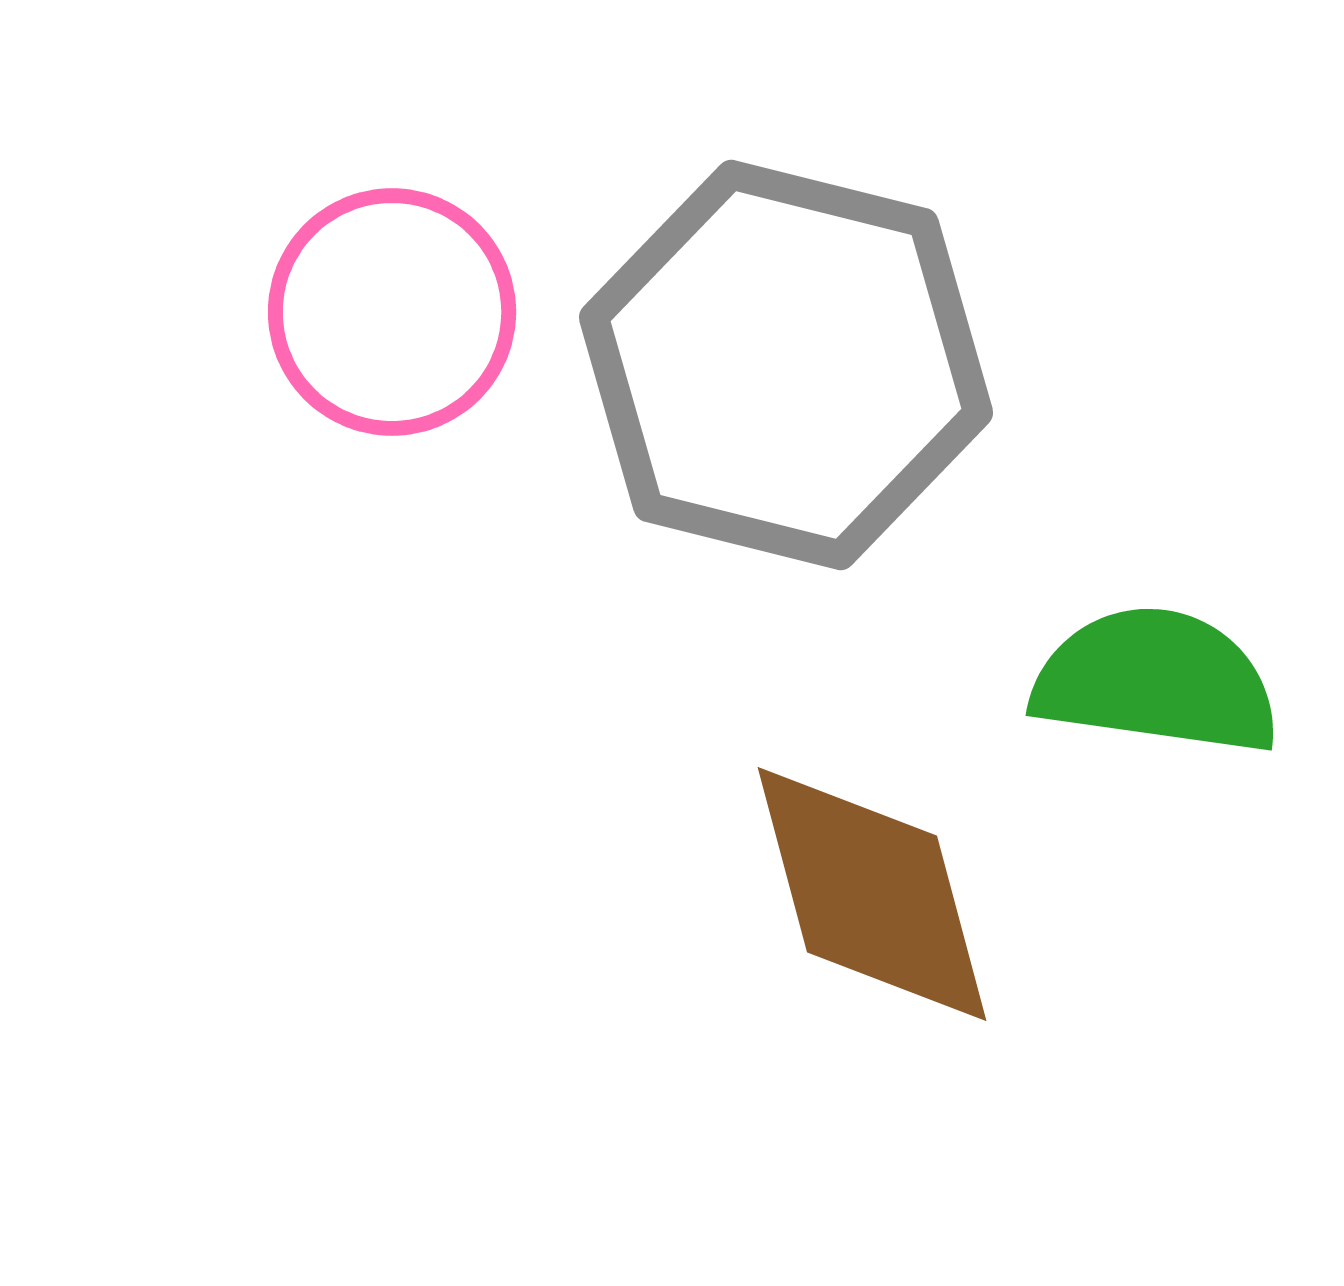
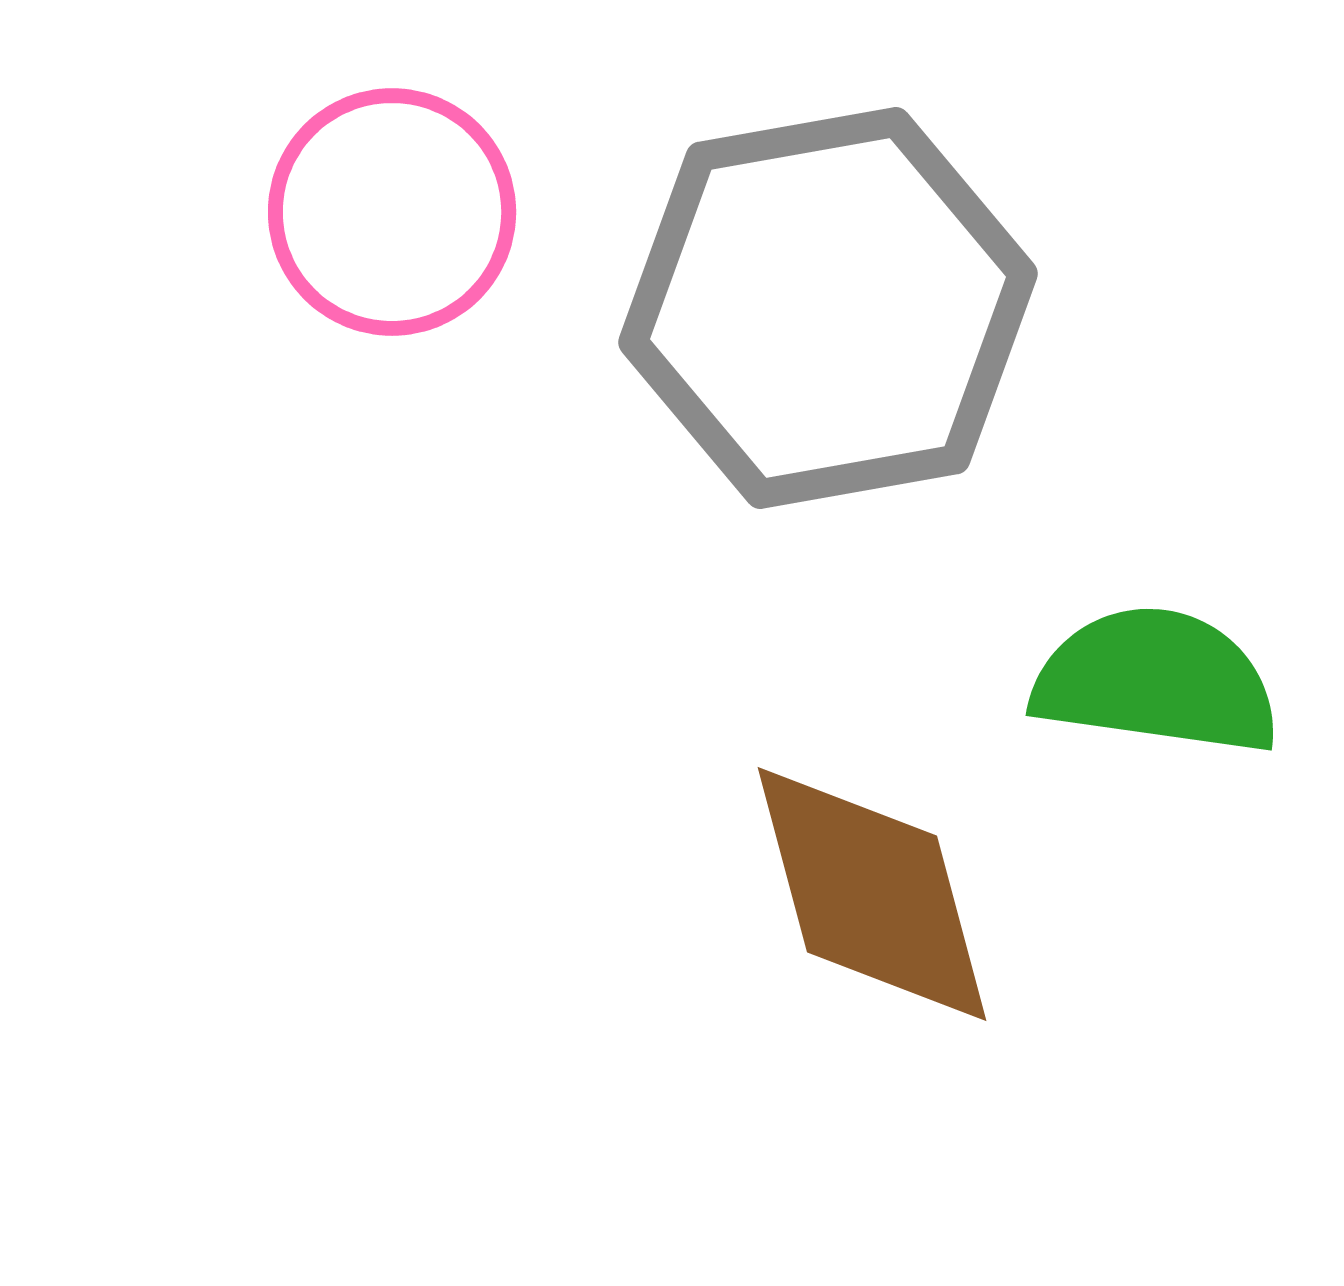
pink circle: moved 100 px up
gray hexagon: moved 42 px right, 57 px up; rotated 24 degrees counterclockwise
